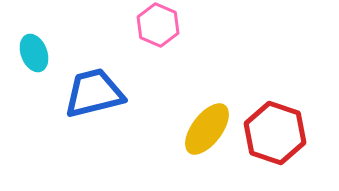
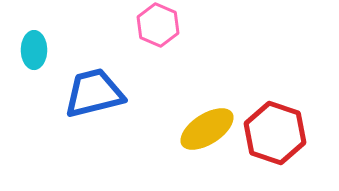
cyan ellipse: moved 3 px up; rotated 21 degrees clockwise
yellow ellipse: rotated 20 degrees clockwise
